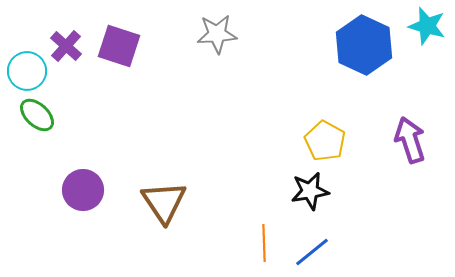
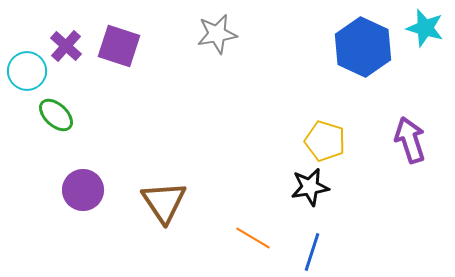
cyan star: moved 2 px left, 2 px down
gray star: rotated 6 degrees counterclockwise
blue hexagon: moved 1 px left, 2 px down
green ellipse: moved 19 px right
yellow pentagon: rotated 12 degrees counterclockwise
black star: moved 4 px up
orange line: moved 11 px left, 5 px up; rotated 57 degrees counterclockwise
blue line: rotated 33 degrees counterclockwise
